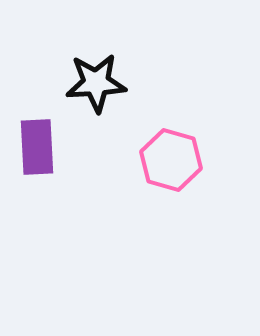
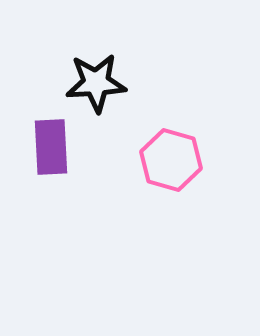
purple rectangle: moved 14 px right
